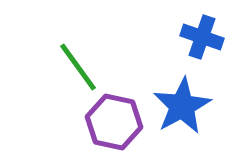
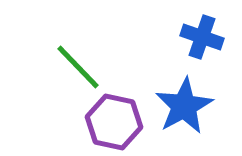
green line: rotated 8 degrees counterclockwise
blue star: moved 2 px right
